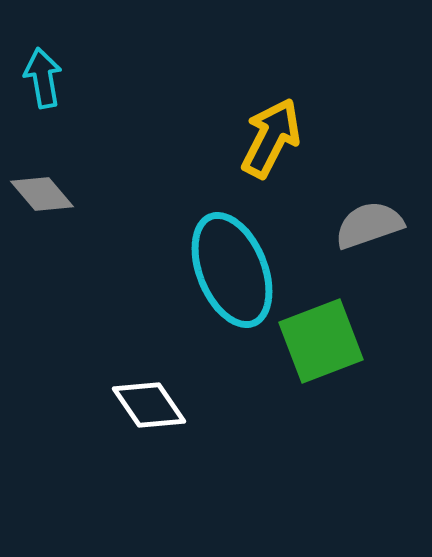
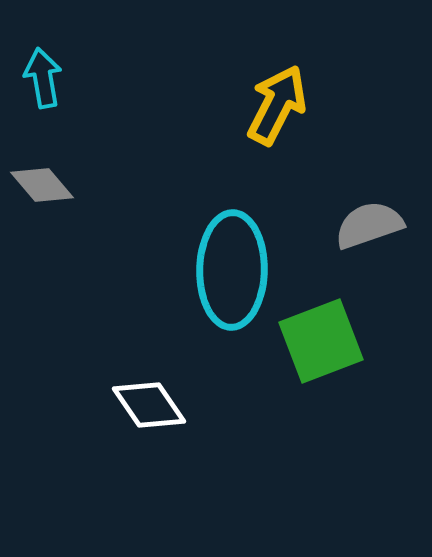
yellow arrow: moved 6 px right, 33 px up
gray diamond: moved 9 px up
cyan ellipse: rotated 23 degrees clockwise
